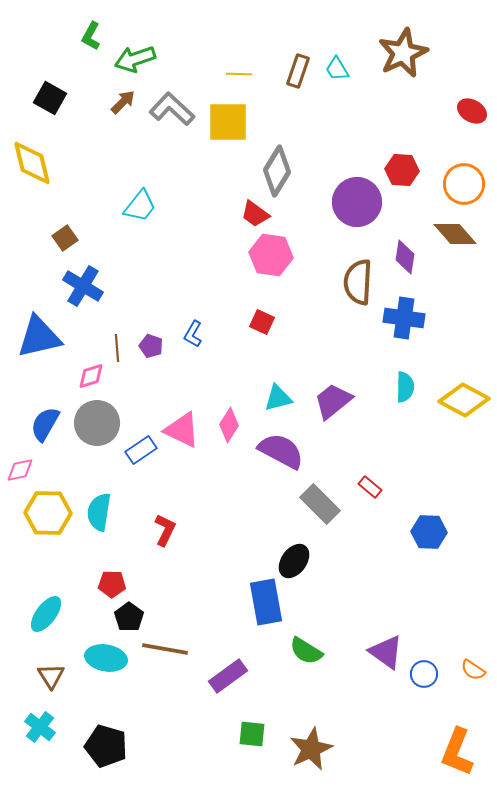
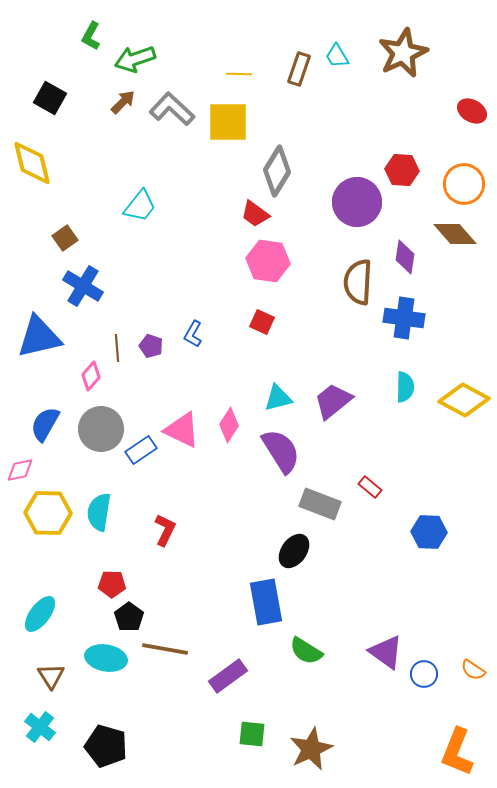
cyan trapezoid at (337, 69): moved 13 px up
brown rectangle at (298, 71): moved 1 px right, 2 px up
pink hexagon at (271, 255): moved 3 px left, 6 px down
pink diamond at (91, 376): rotated 32 degrees counterclockwise
gray circle at (97, 423): moved 4 px right, 6 px down
purple semicircle at (281, 451): rotated 30 degrees clockwise
gray rectangle at (320, 504): rotated 24 degrees counterclockwise
black ellipse at (294, 561): moved 10 px up
cyan ellipse at (46, 614): moved 6 px left
